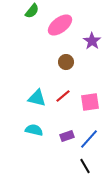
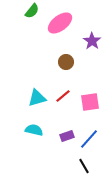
pink ellipse: moved 2 px up
cyan triangle: rotated 30 degrees counterclockwise
black line: moved 1 px left
